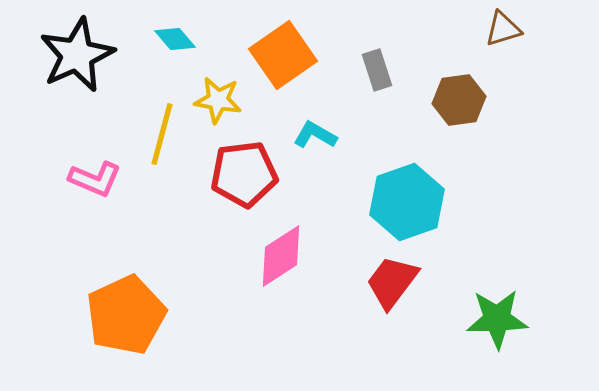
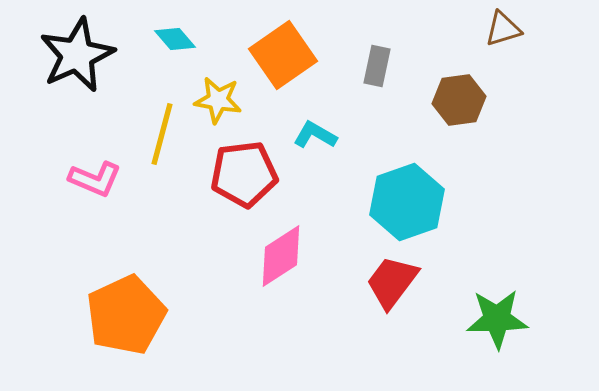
gray rectangle: moved 4 px up; rotated 30 degrees clockwise
